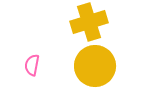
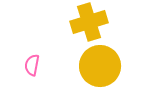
yellow circle: moved 5 px right
